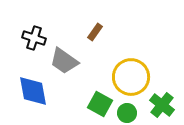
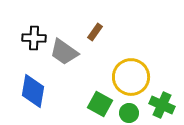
black cross: rotated 15 degrees counterclockwise
gray trapezoid: moved 9 px up
blue diamond: rotated 20 degrees clockwise
green cross: rotated 15 degrees counterclockwise
green circle: moved 2 px right
